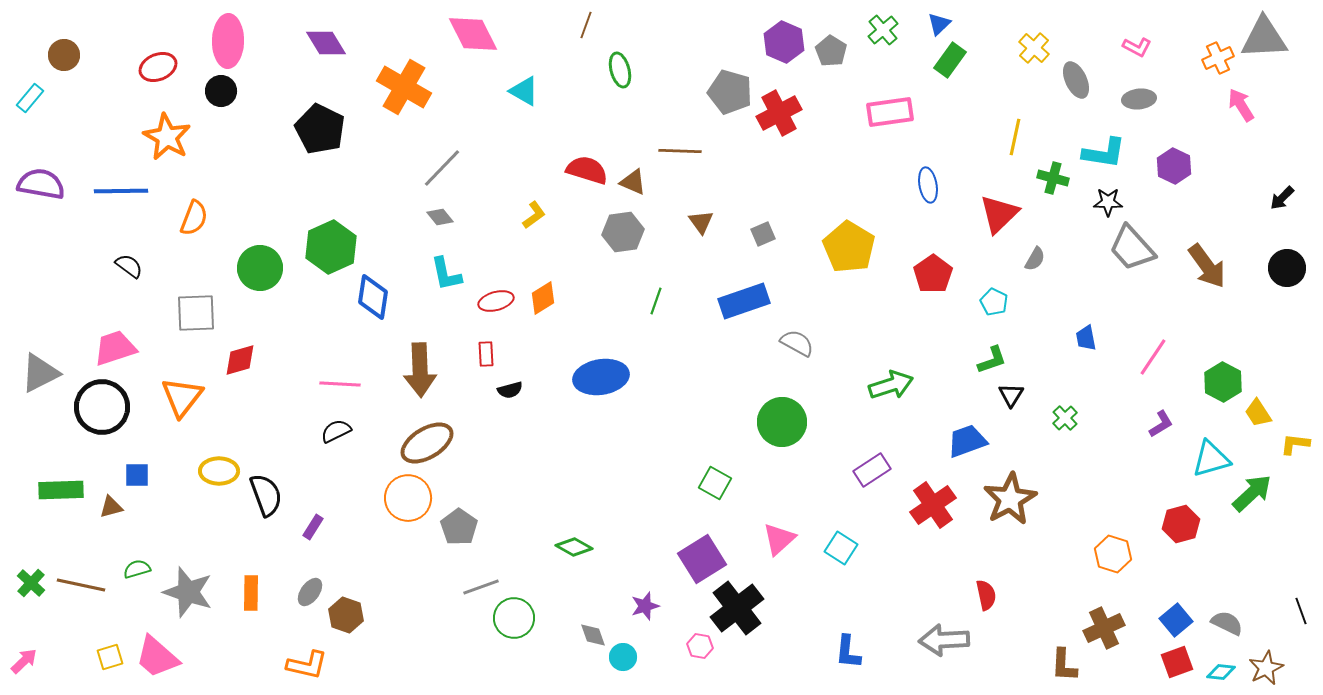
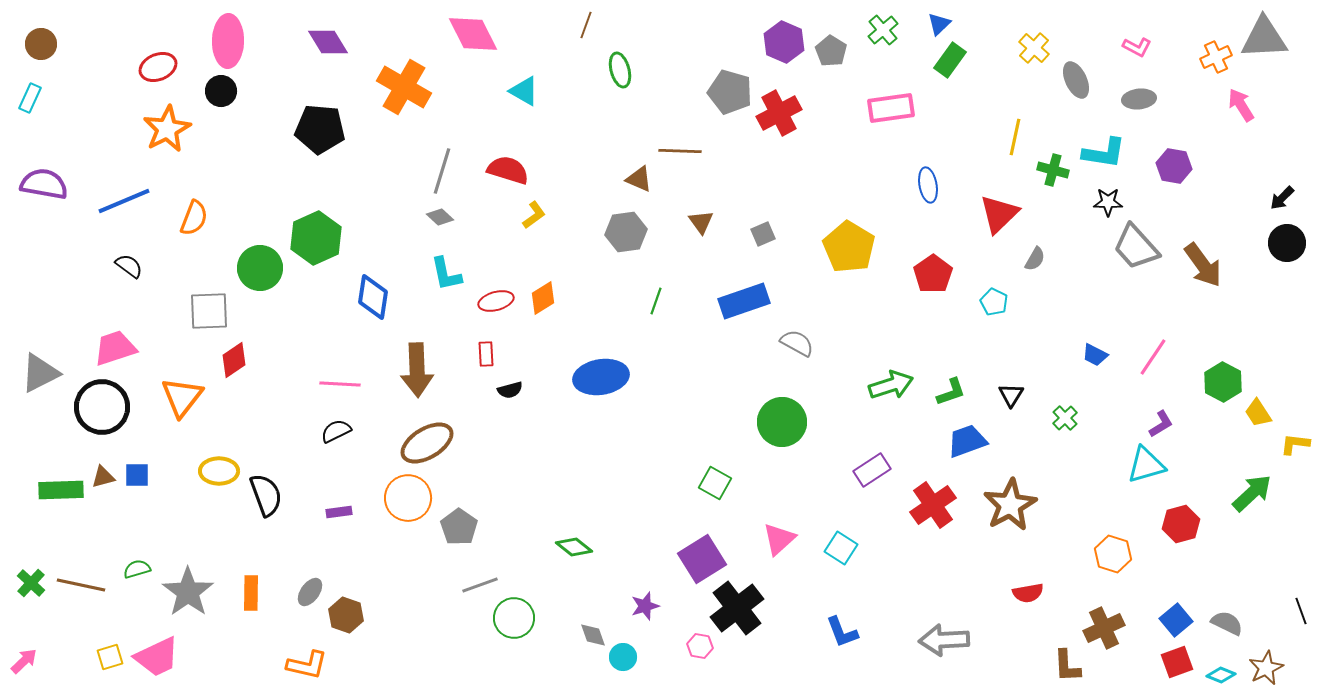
purple diamond at (326, 43): moved 2 px right, 1 px up
brown circle at (64, 55): moved 23 px left, 11 px up
orange cross at (1218, 58): moved 2 px left, 1 px up
cyan rectangle at (30, 98): rotated 16 degrees counterclockwise
pink rectangle at (890, 112): moved 1 px right, 4 px up
black pentagon at (320, 129): rotated 21 degrees counterclockwise
orange star at (167, 137): moved 8 px up; rotated 15 degrees clockwise
purple hexagon at (1174, 166): rotated 16 degrees counterclockwise
gray line at (442, 168): moved 3 px down; rotated 27 degrees counterclockwise
red semicircle at (587, 170): moved 79 px left
green cross at (1053, 178): moved 8 px up
brown triangle at (633, 182): moved 6 px right, 3 px up
purple semicircle at (41, 184): moved 3 px right
blue line at (121, 191): moved 3 px right, 10 px down; rotated 22 degrees counterclockwise
gray diamond at (440, 217): rotated 8 degrees counterclockwise
gray hexagon at (623, 232): moved 3 px right
green hexagon at (331, 247): moved 15 px left, 9 px up
gray trapezoid at (1132, 248): moved 4 px right, 1 px up
brown arrow at (1207, 266): moved 4 px left, 1 px up
black circle at (1287, 268): moved 25 px up
gray square at (196, 313): moved 13 px right, 2 px up
blue trapezoid at (1086, 338): moved 9 px right, 17 px down; rotated 52 degrees counterclockwise
red diamond at (240, 360): moved 6 px left; rotated 18 degrees counterclockwise
green L-shape at (992, 360): moved 41 px left, 32 px down
brown arrow at (420, 370): moved 3 px left
cyan triangle at (1211, 459): moved 65 px left, 6 px down
brown star at (1010, 499): moved 6 px down
brown triangle at (111, 507): moved 8 px left, 30 px up
purple rectangle at (313, 527): moved 26 px right, 15 px up; rotated 50 degrees clockwise
green diamond at (574, 547): rotated 9 degrees clockwise
gray line at (481, 587): moved 1 px left, 2 px up
gray star at (188, 592): rotated 18 degrees clockwise
red semicircle at (986, 595): moved 42 px right, 2 px up; rotated 92 degrees clockwise
blue L-shape at (848, 652): moved 6 px left, 20 px up; rotated 27 degrees counterclockwise
pink trapezoid at (157, 657): rotated 66 degrees counterclockwise
brown L-shape at (1064, 665): moved 3 px right, 1 px down; rotated 6 degrees counterclockwise
cyan diamond at (1221, 672): moved 3 px down; rotated 16 degrees clockwise
